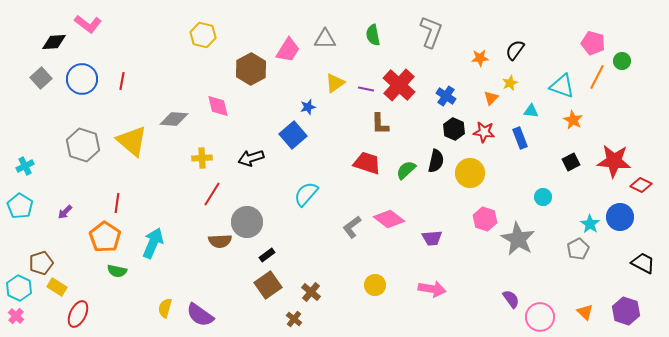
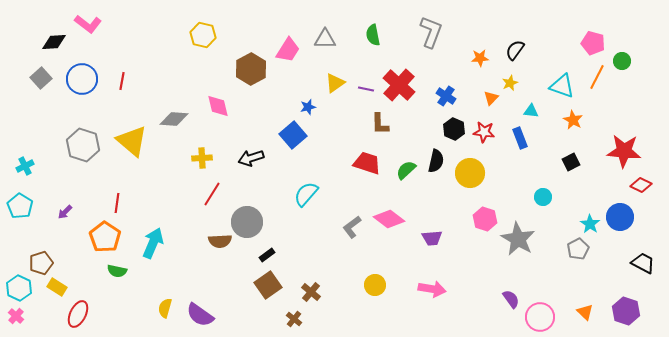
red star at (614, 161): moved 10 px right, 10 px up
